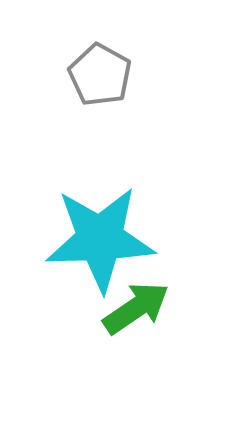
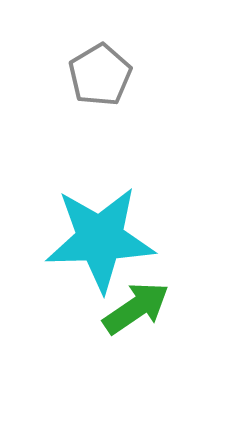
gray pentagon: rotated 12 degrees clockwise
